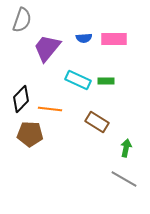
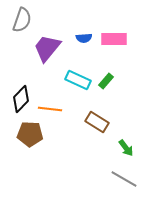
green rectangle: rotated 49 degrees counterclockwise
green arrow: rotated 132 degrees clockwise
